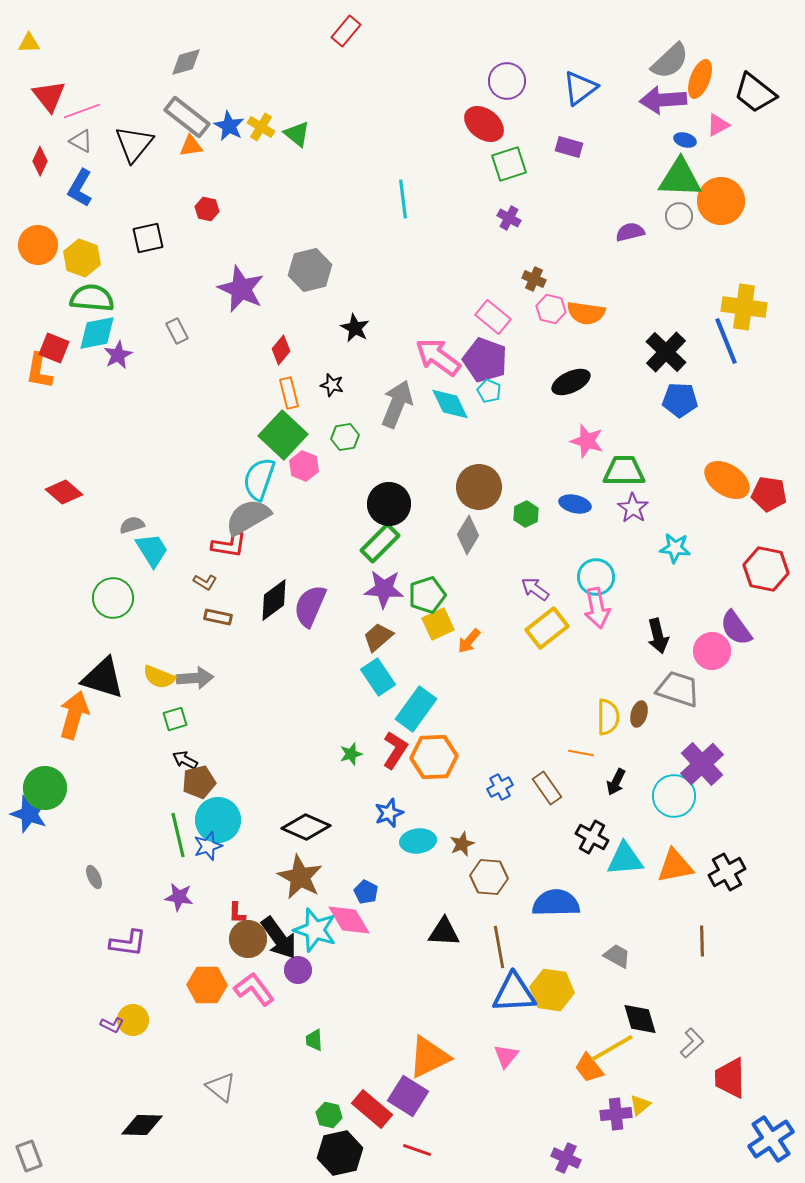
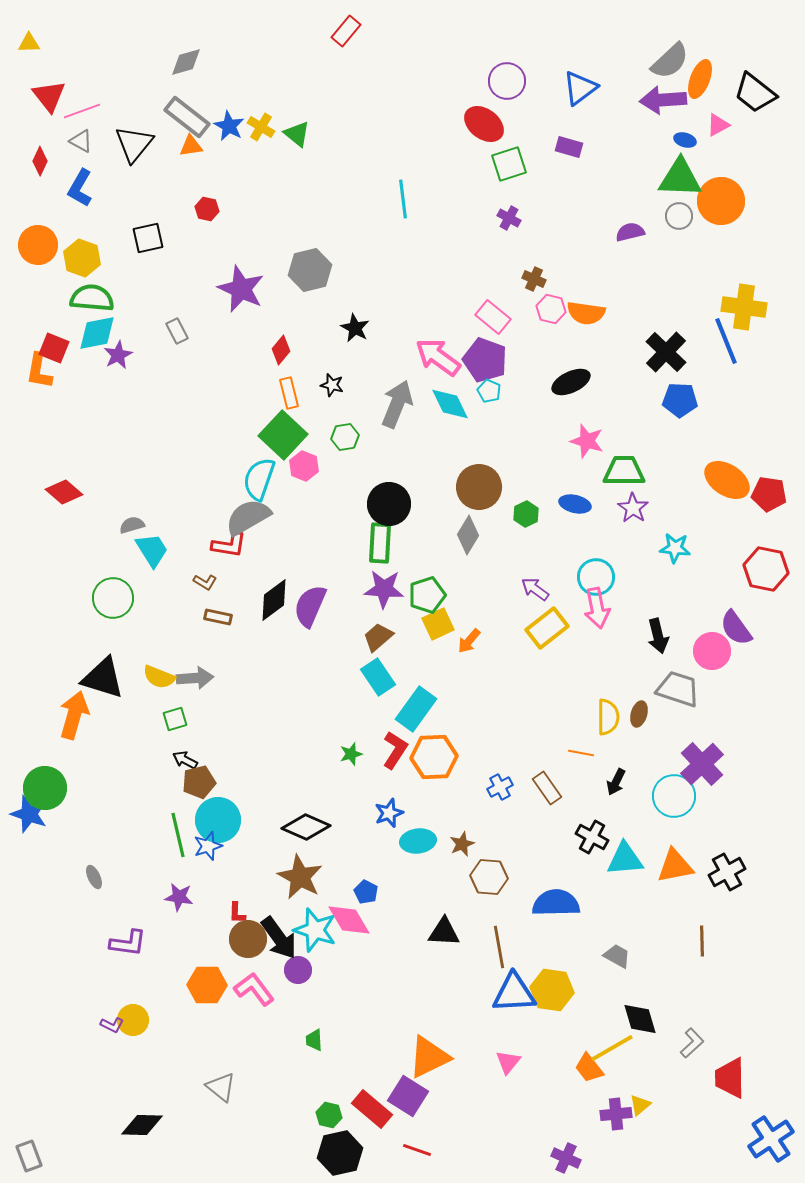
green rectangle at (380, 543): rotated 42 degrees counterclockwise
pink triangle at (506, 1056): moved 2 px right, 6 px down
